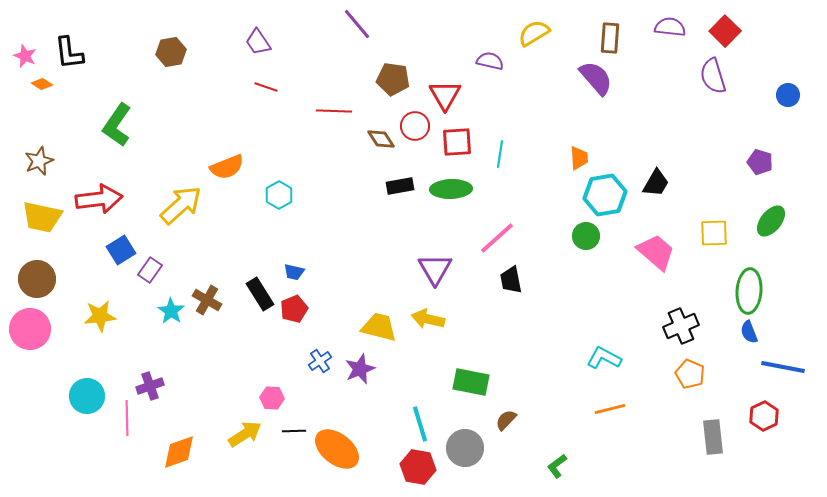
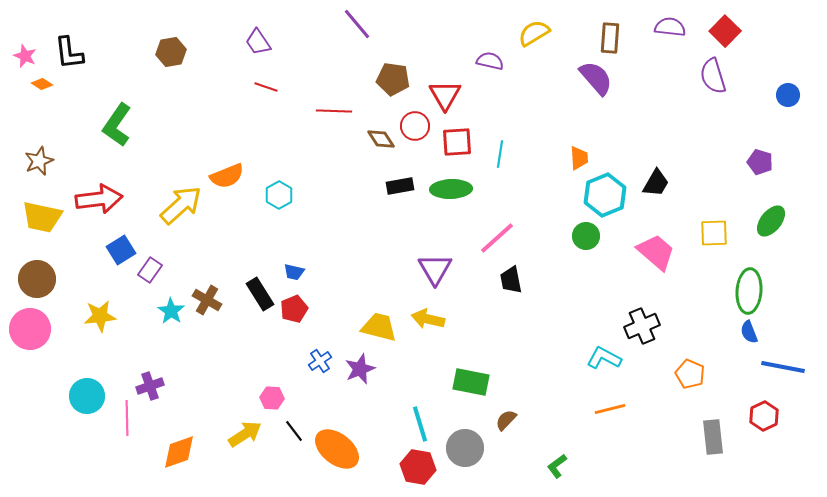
orange semicircle at (227, 167): moved 9 px down
cyan hexagon at (605, 195): rotated 12 degrees counterclockwise
black cross at (681, 326): moved 39 px left
black line at (294, 431): rotated 55 degrees clockwise
